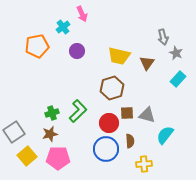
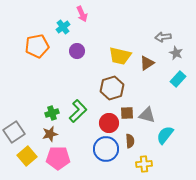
gray arrow: rotated 98 degrees clockwise
yellow trapezoid: moved 1 px right
brown triangle: rotated 21 degrees clockwise
